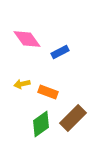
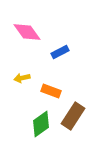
pink diamond: moved 7 px up
yellow arrow: moved 6 px up
orange rectangle: moved 3 px right, 1 px up
brown rectangle: moved 2 px up; rotated 12 degrees counterclockwise
